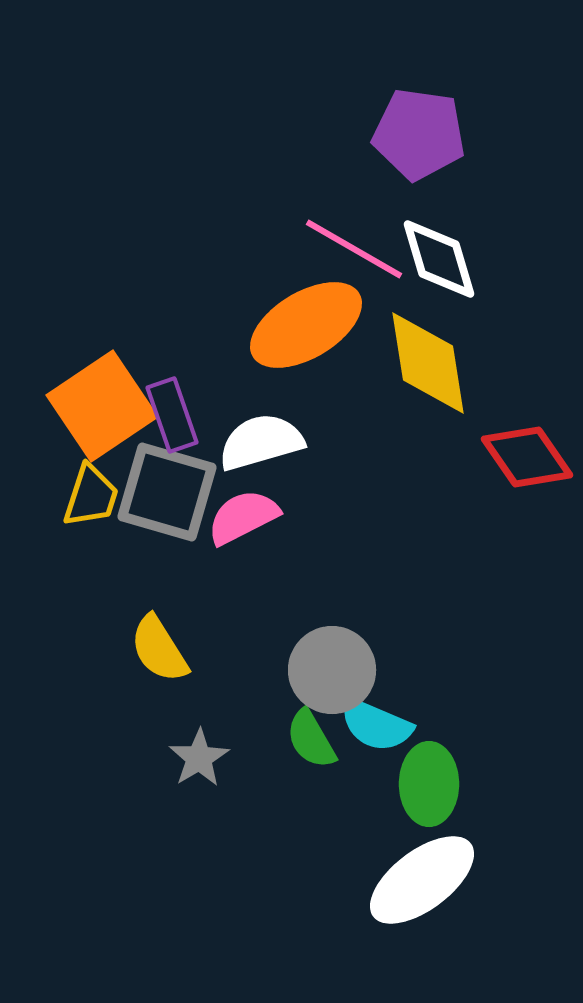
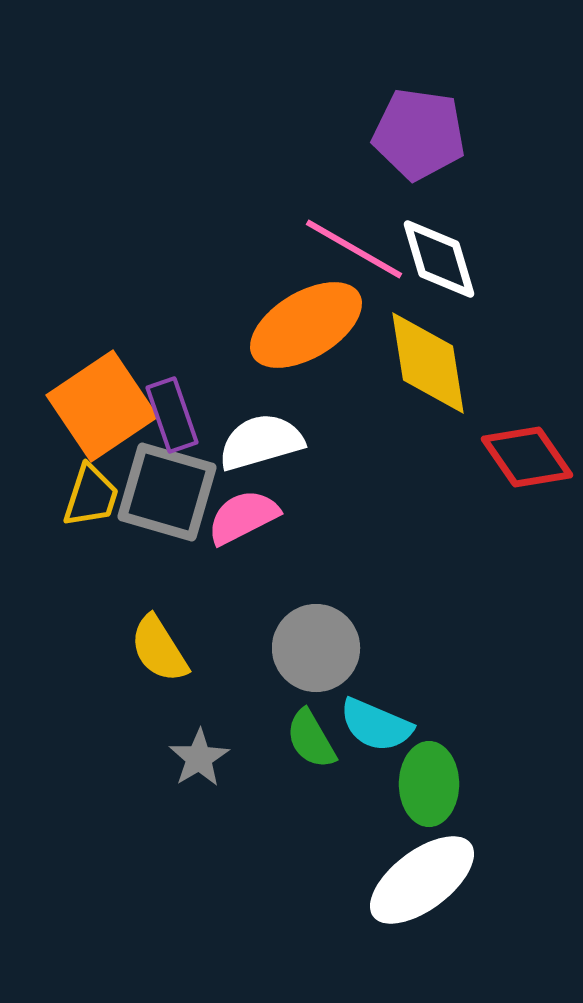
gray circle: moved 16 px left, 22 px up
